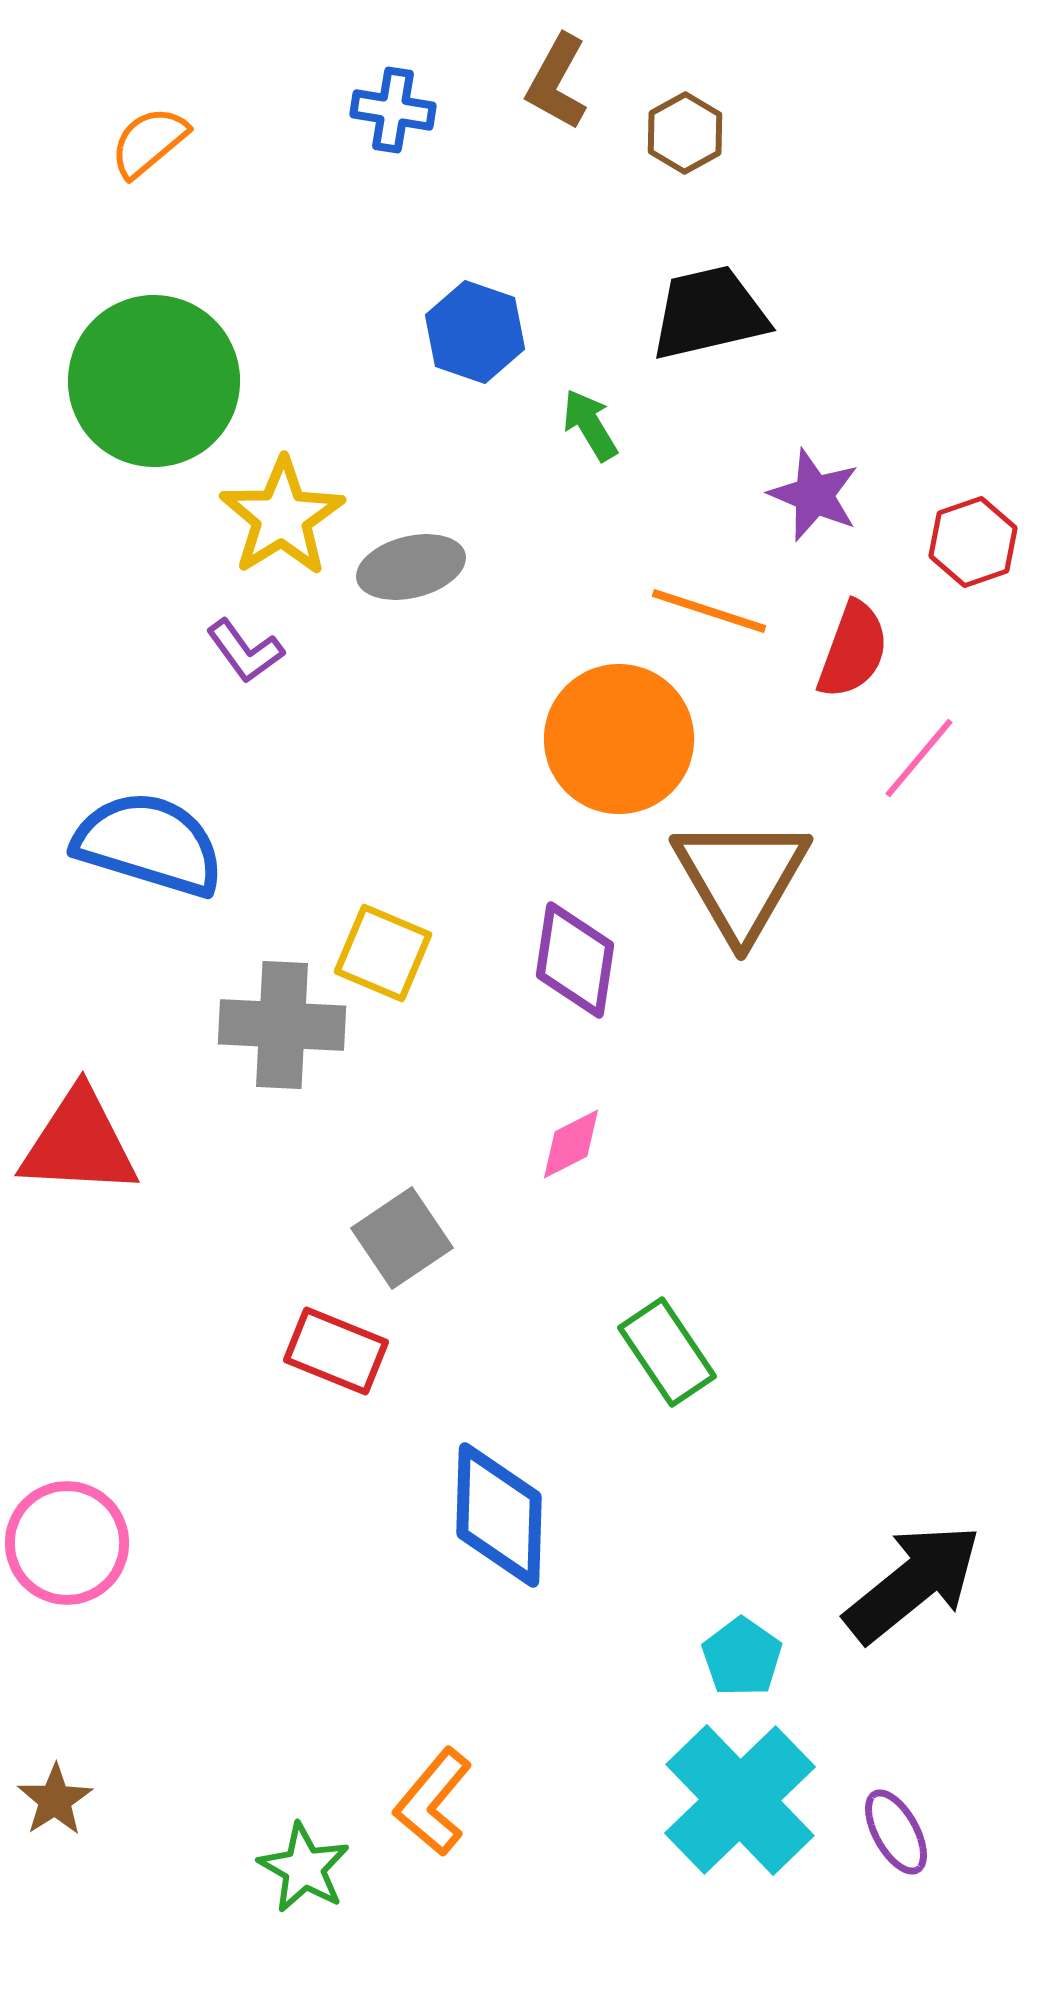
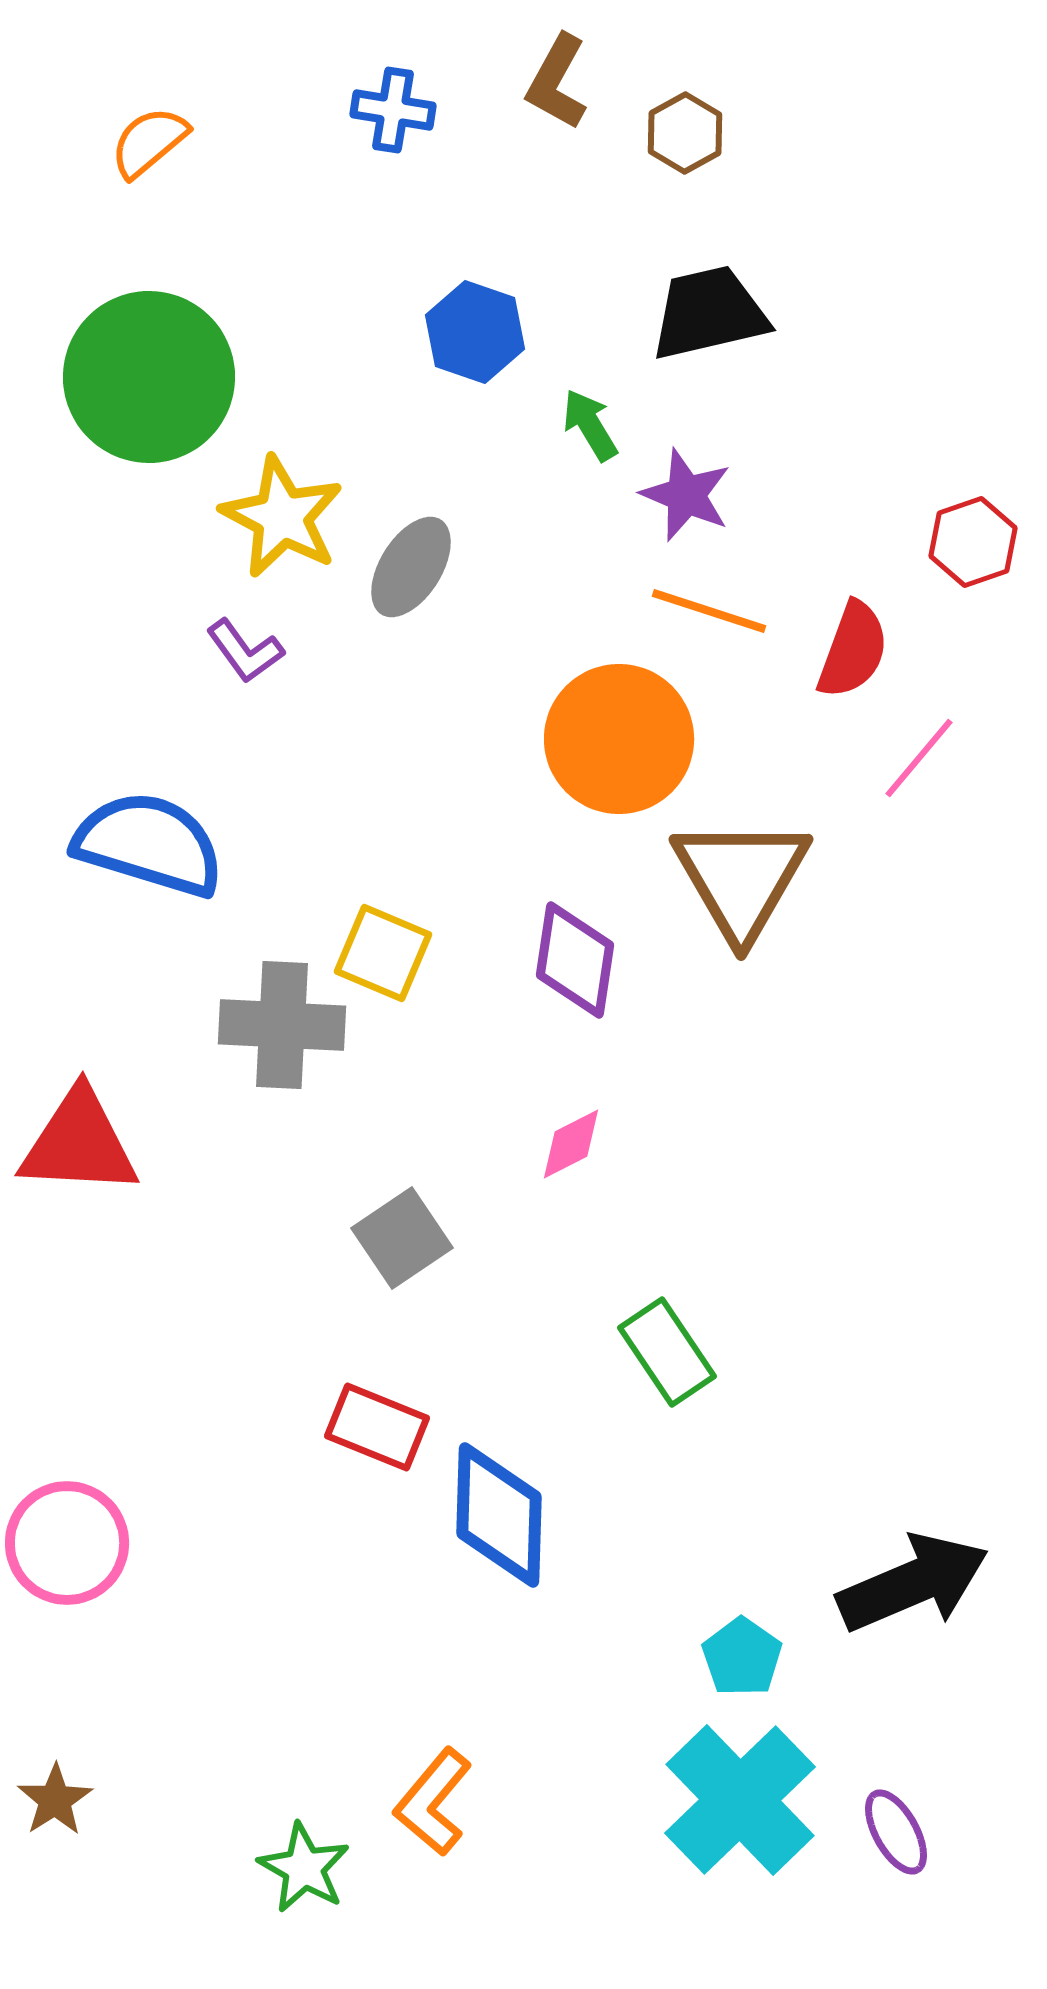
green circle: moved 5 px left, 4 px up
purple star: moved 128 px left
yellow star: rotated 12 degrees counterclockwise
gray ellipse: rotated 44 degrees counterclockwise
red rectangle: moved 41 px right, 76 px down
black arrow: rotated 16 degrees clockwise
